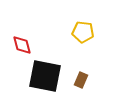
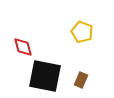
yellow pentagon: moved 1 px left; rotated 15 degrees clockwise
red diamond: moved 1 px right, 2 px down
